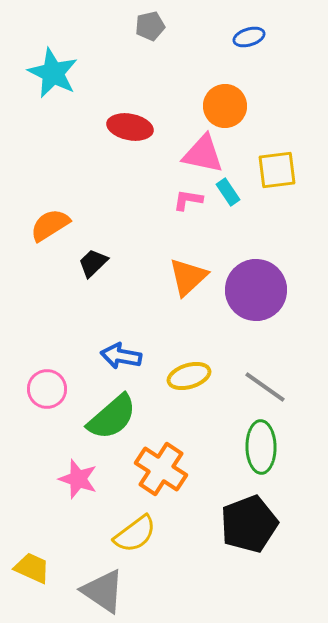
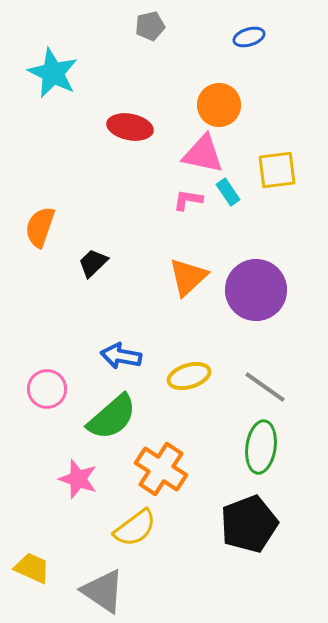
orange circle: moved 6 px left, 1 px up
orange semicircle: moved 10 px left, 2 px down; rotated 39 degrees counterclockwise
green ellipse: rotated 9 degrees clockwise
yellow semicircle: moved 6 px up
